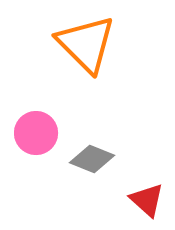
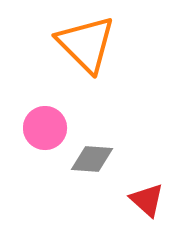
pink circle: moved 9 px right, 5 px up
gray diamond: rotated 18 degrees counterclockwise
